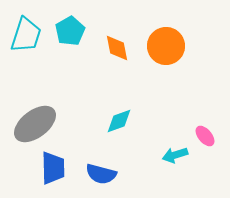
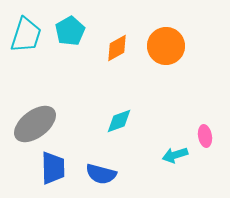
orange diamond: rotated 72 degrees clockwise
pink ellipse: rotated 30 degrees clockwise
